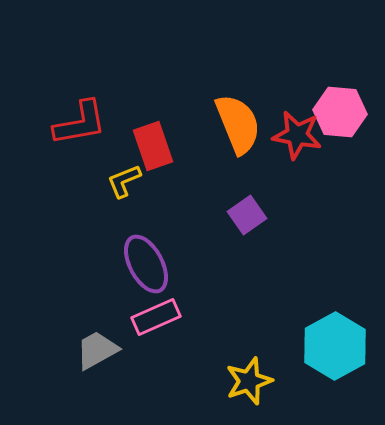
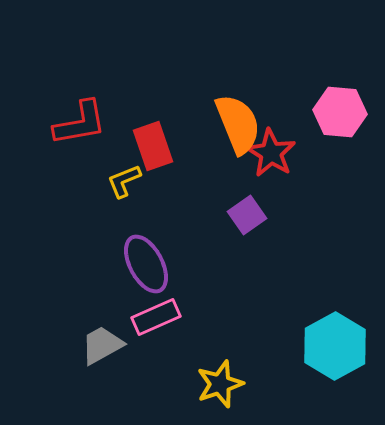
red star: moved 26 px left, 18 px down; rotated 21 degrees clockwise
gray trapezoid: moved 5 px right, 5 px up
yellow star: moved 29 px left, 3 px down
